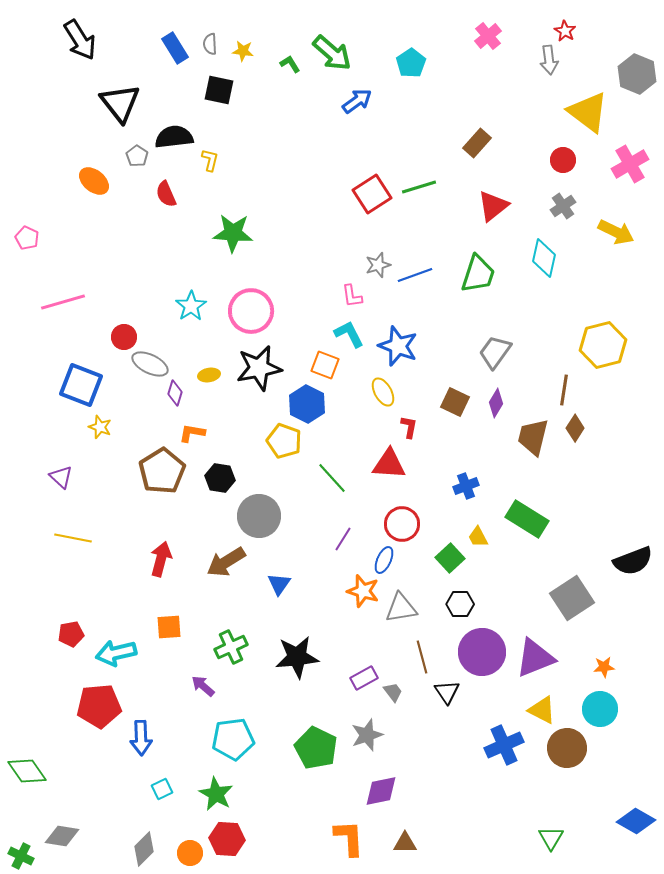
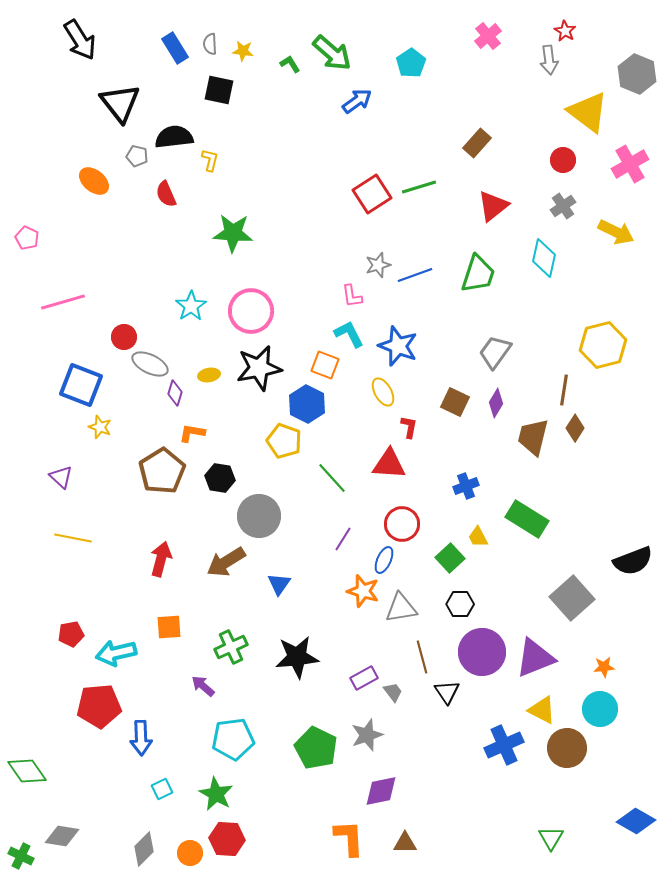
gray pentagon at (137, 156): rotated 20 degrees counterclockwise
gray square at (572, 598): rotated 9 degrees counterclockwise
